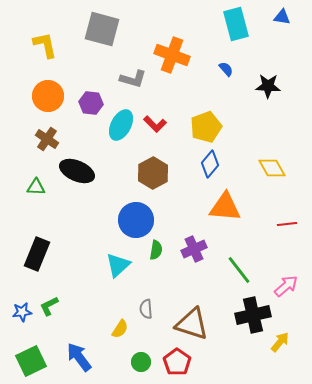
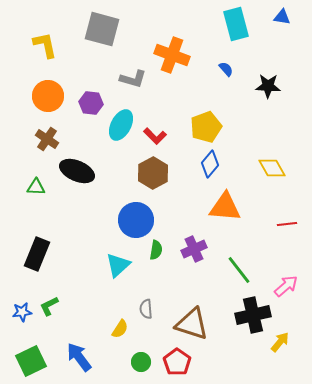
red L-shape: moved 12 px down
